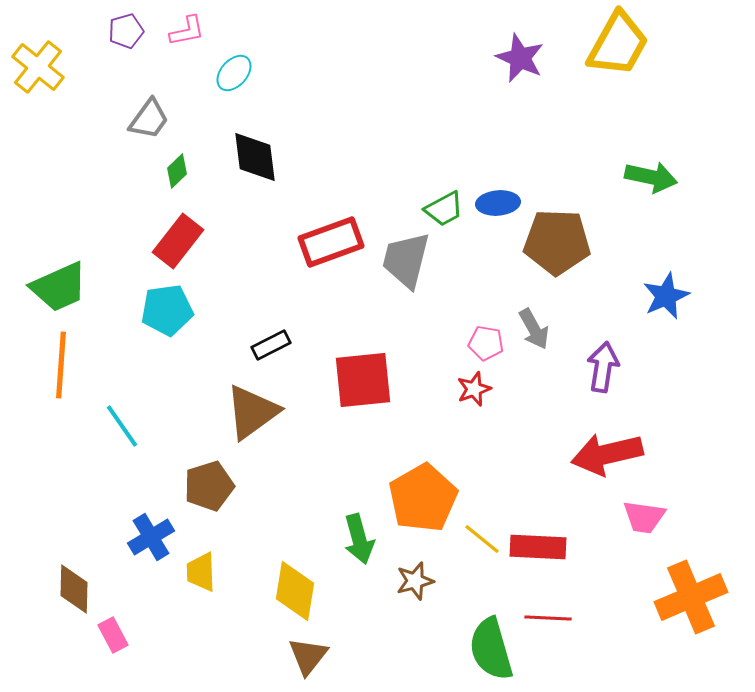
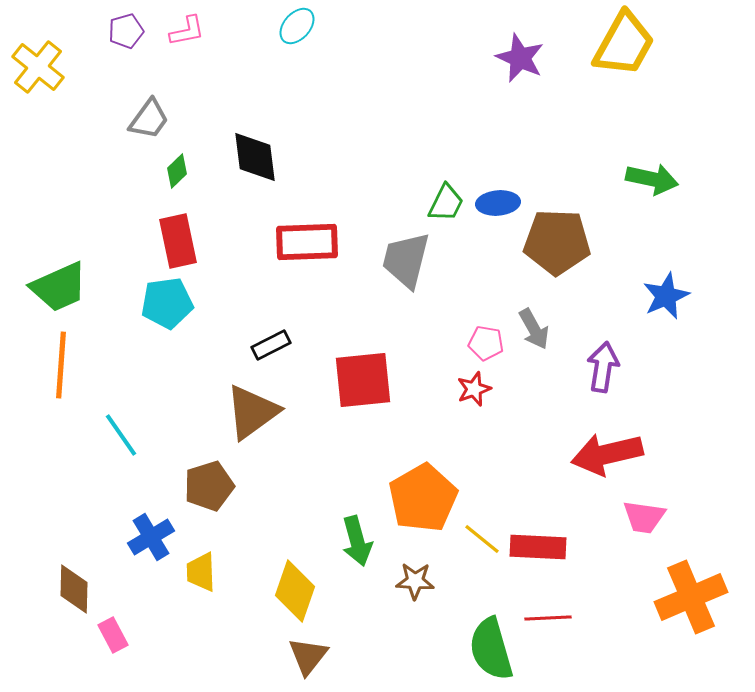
yellow trapezoid at (618, 44): moved 6 px right
cyan ellipse at (234, 73): moved 63 px right, 47 px up
green arrow at (651, 177): moved 1 px right, 2 px down
green trapezoid at (444, 209): moved 2 px right, 6 px up; rotated 36 degrees counterclockwise
red rectangle at (178, 241): rotated 50 degrees counterclockwise
red rectangle at (331, 242): moved 24 px left; rotated 18 degrees clockwise
cyan pentagon at (167, 310): moved 7 px up
cyan line at (122, 426): moved 1 px left, 9 px down
green arrow at (359, 539): moved 2 px left, 2 px down
brown star at (415, 581): rotated 18 degrees clockwise
yellow diamond at (295, 591): rotated 10 degrees clockwise
red line at (548, 618): rotated 6 degrees counterclockwise
